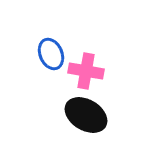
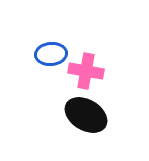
blue ellipse: rotated 72 degrees counterclockwise
